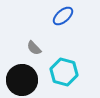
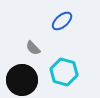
blue ellipse: moved 1 px left, 5 px down
gray semicircle: moved 1 px left
